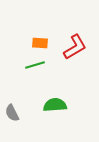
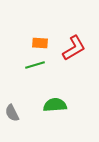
red L-shape: moved 1 px left, 1 px down
